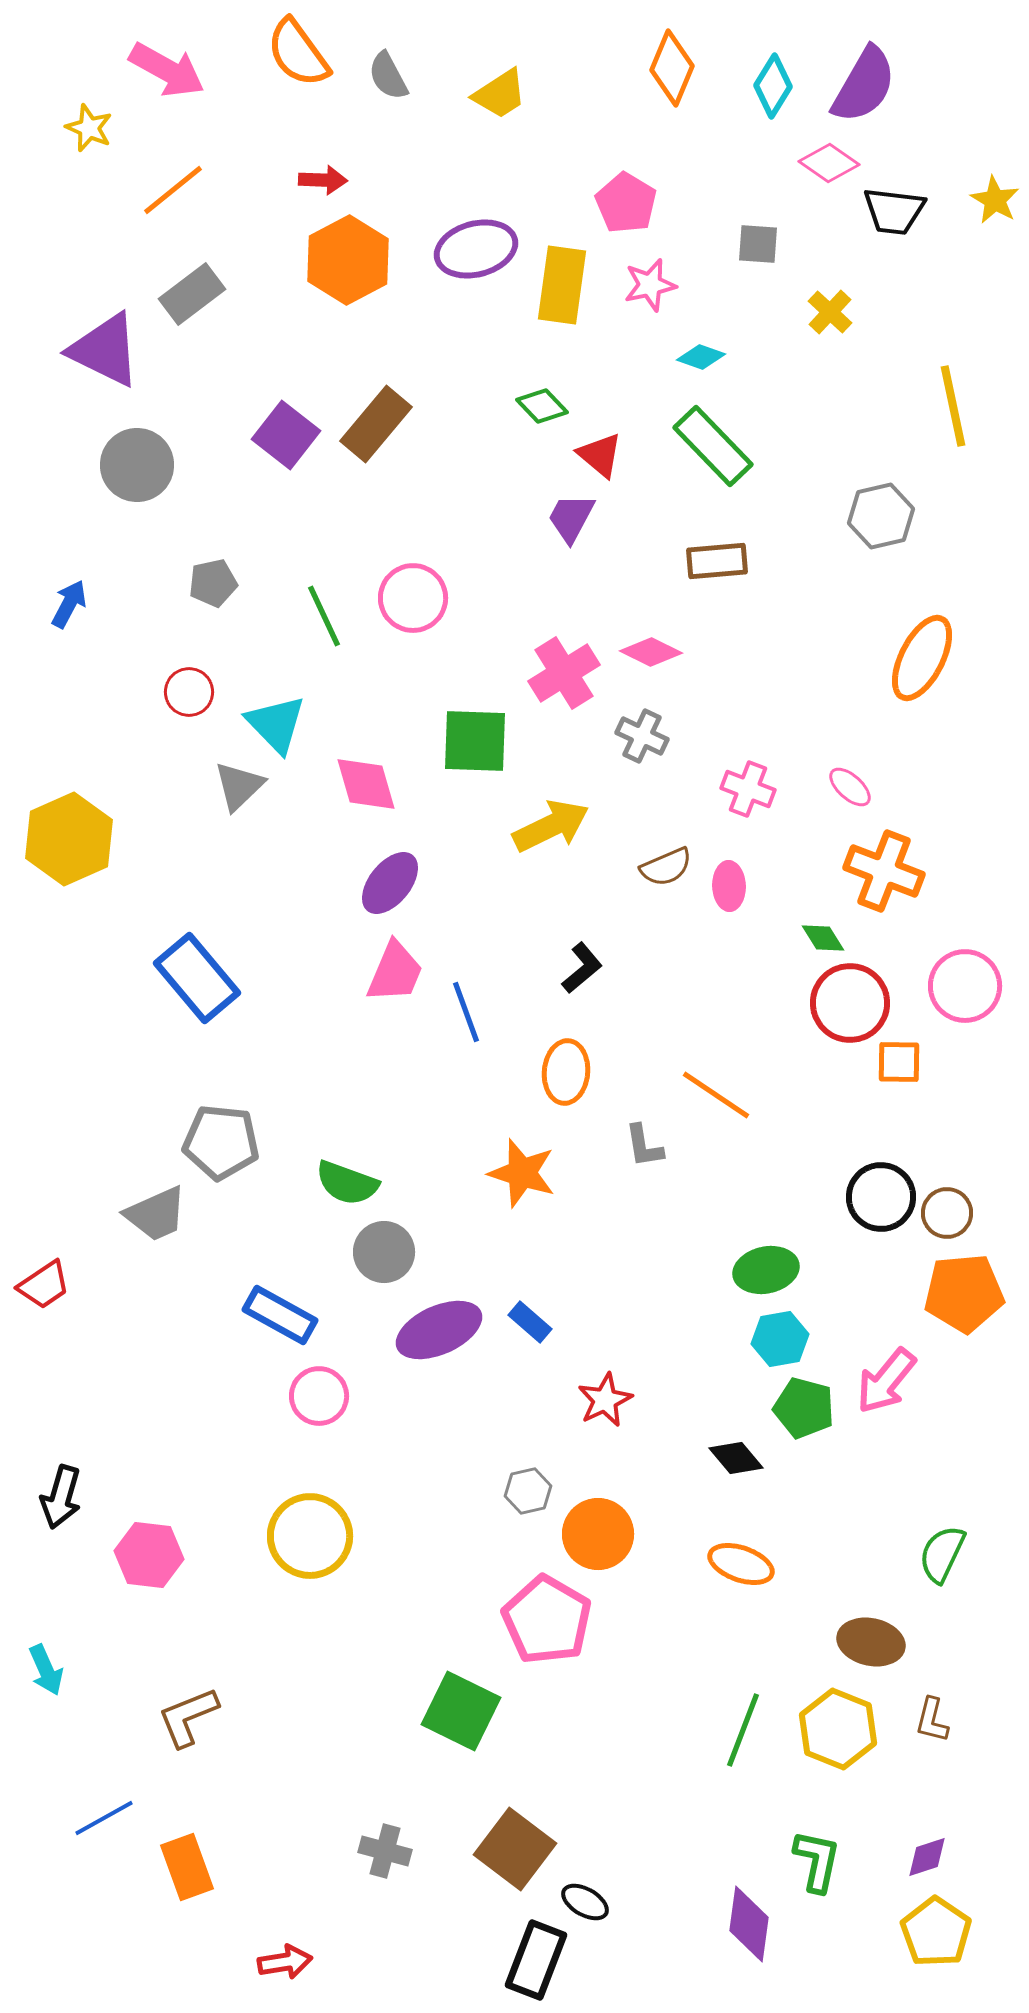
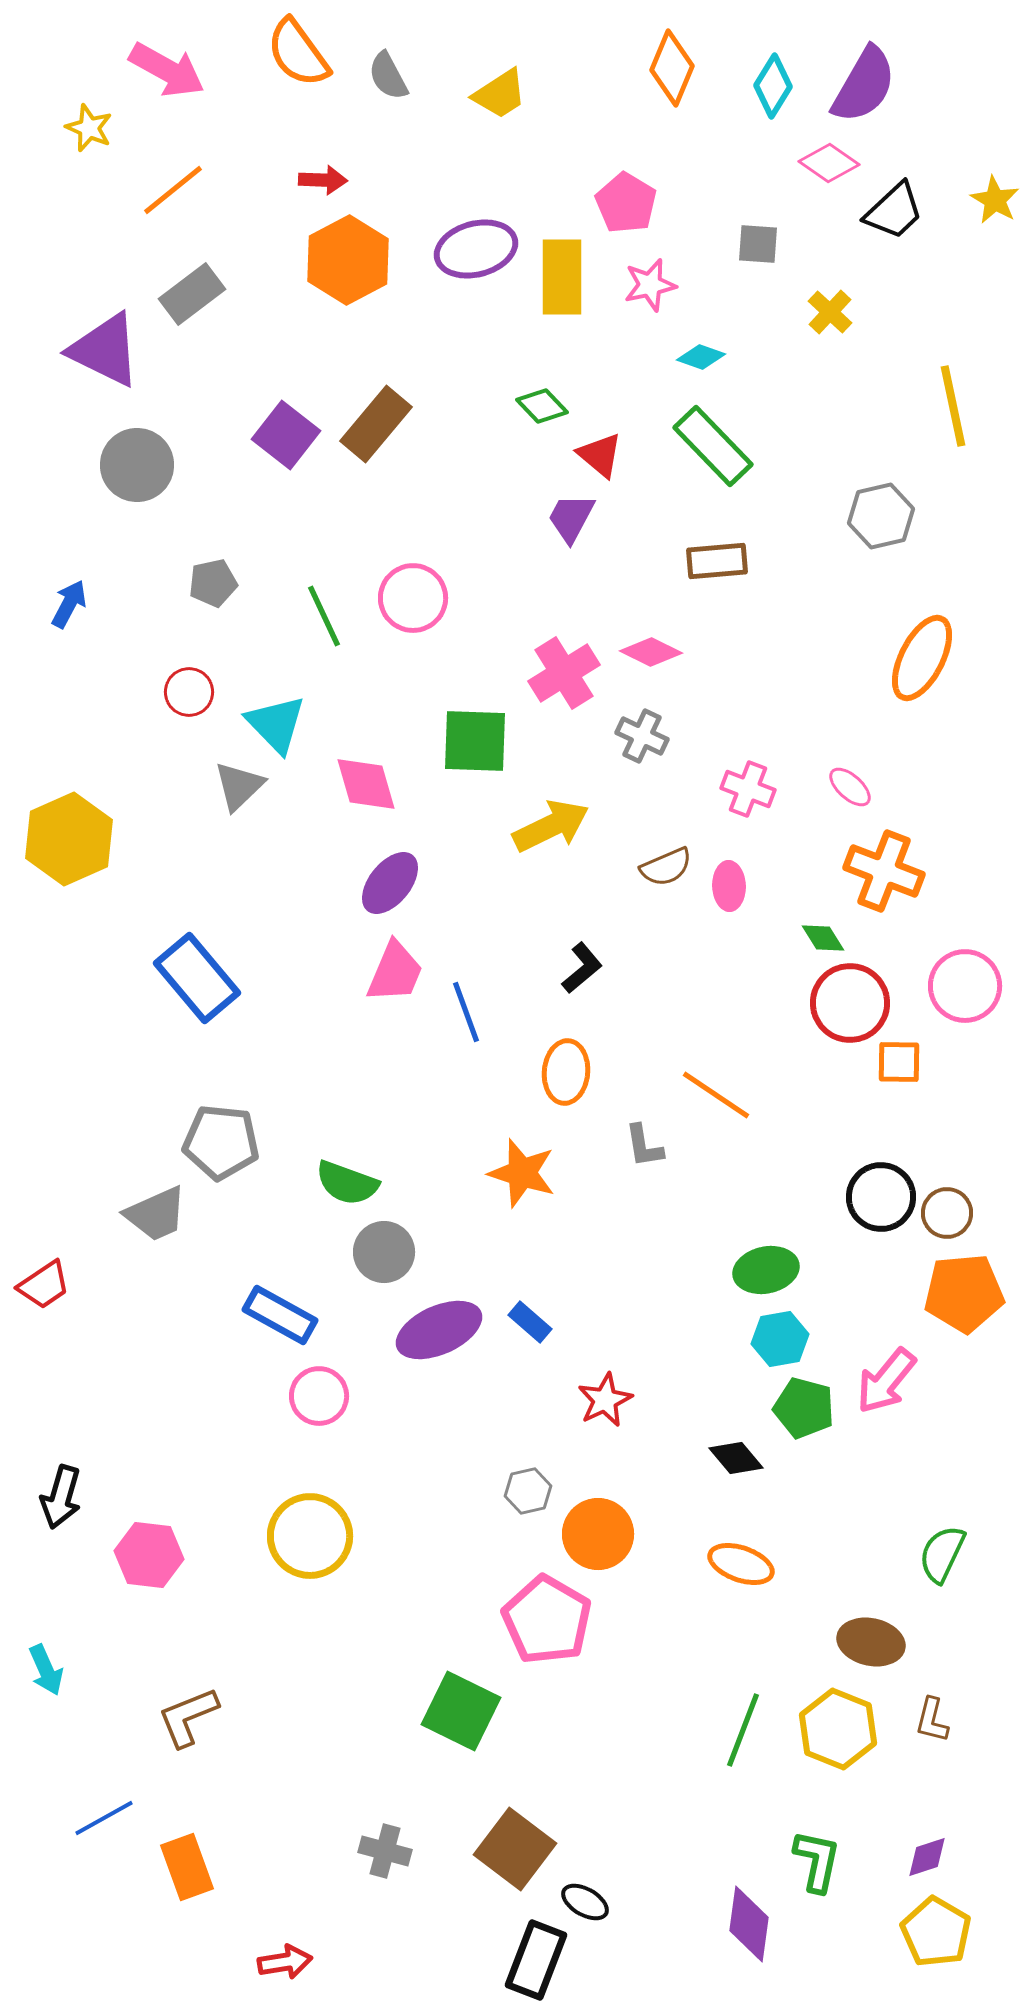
black trapezoid at (894, 211): rotated 50 degrees counterclockwise
yellow rectangle at (562, 285): moved 8 px up; rotated 8 degrees counterclockwise
yellow pentagon at (936, 1932): rotated 4 degrees counterclockwise
